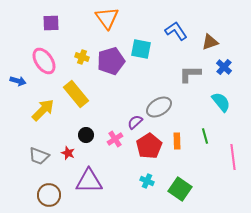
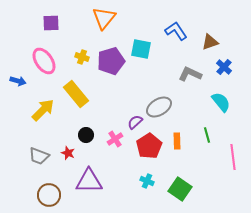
orange triangle: moved 3 px left; rotated 15 degrees clockwise
gray L-shape: rotated 25 degrees clockwise
green line: moved 2 px right, 1 px up
